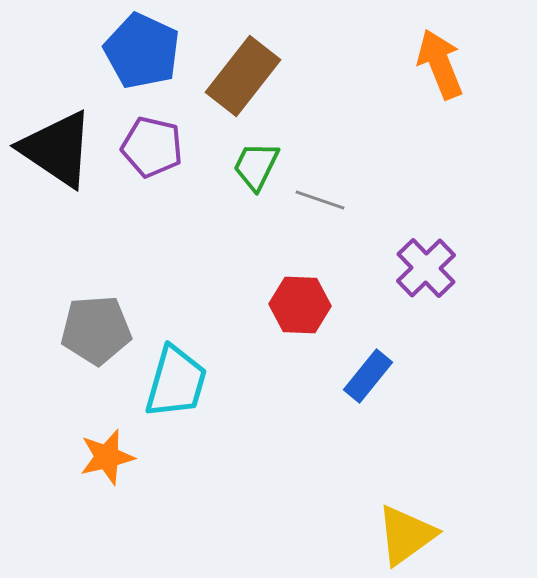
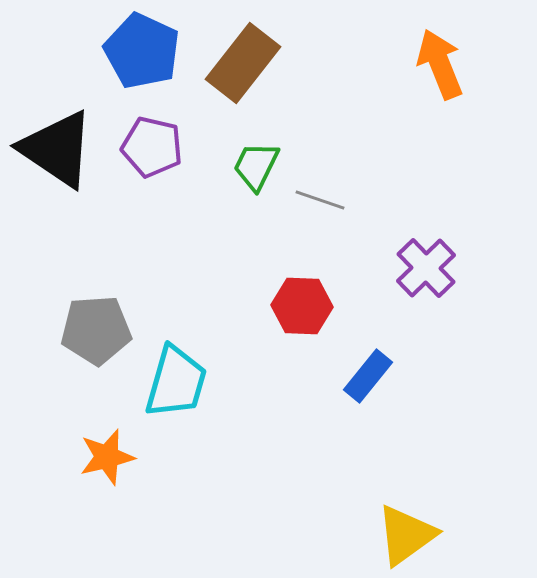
brown rectangle: moved 13 px up
red hexagon: moved 2 px right, 1 px down
